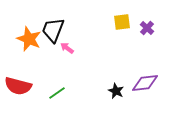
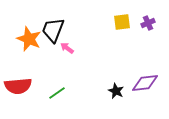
purple cross: moved 1 px right, 5 px up; rotated 24 degrees clockwise
red semicircle: rotated 20 degrees counterclockwise
